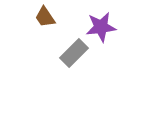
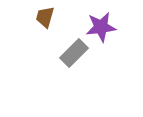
brown trapezoid: rotated 50 degrees clockwise
